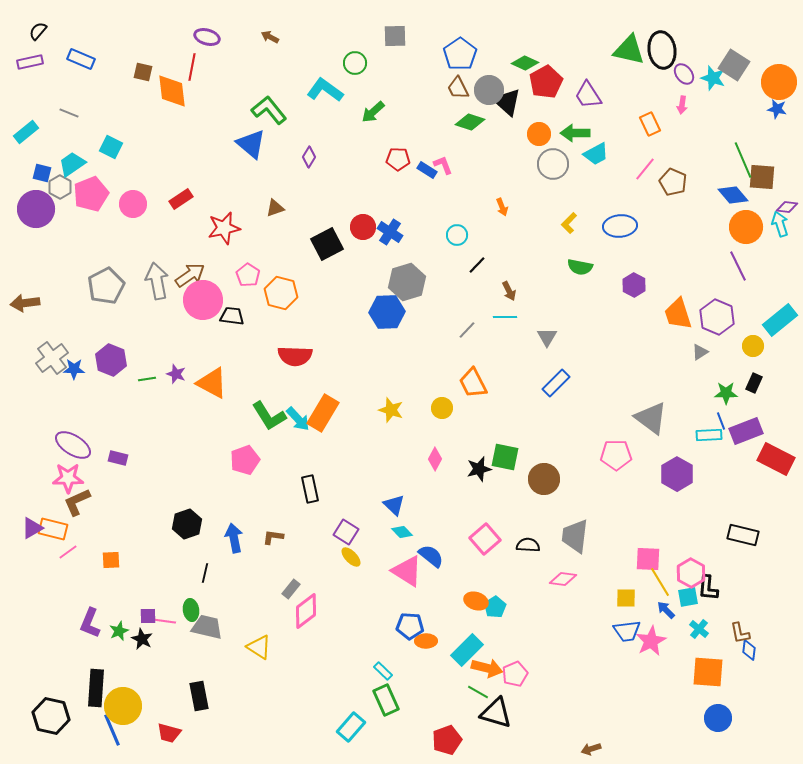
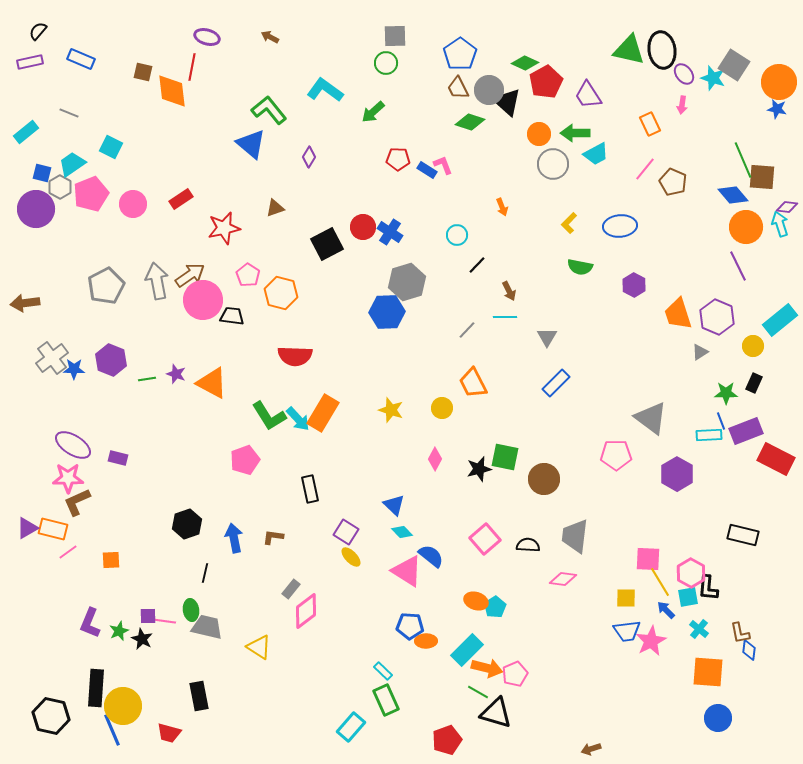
green circle at (355, 63): moved 31 px right
purple triangle at (32, 528): moved 5 px left
